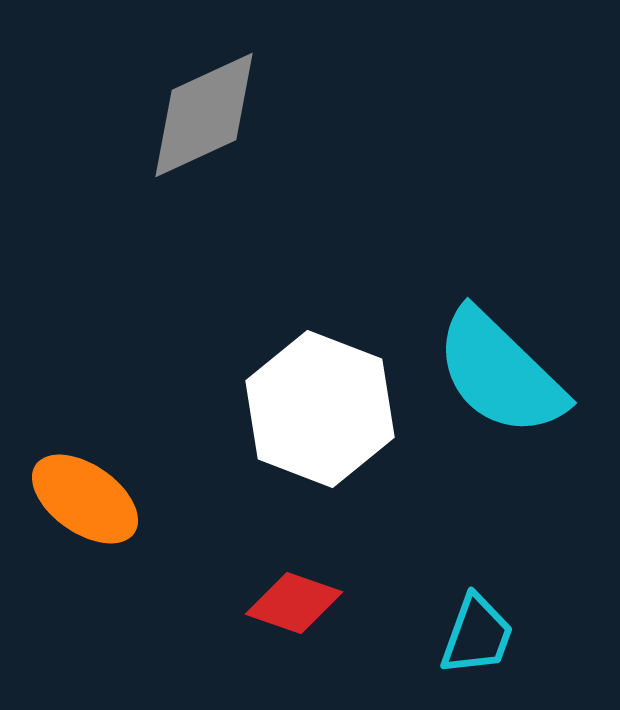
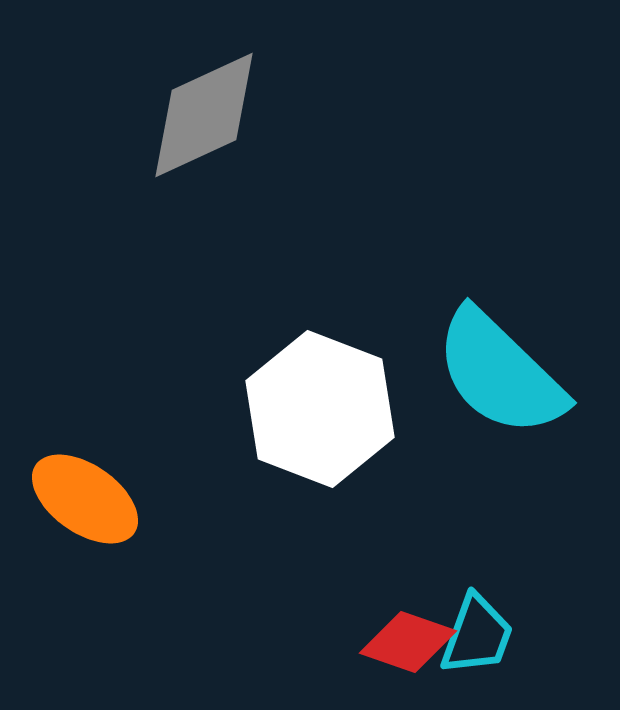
red diamond: moved 114 px right, 39 px down
